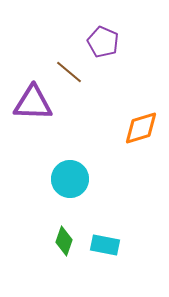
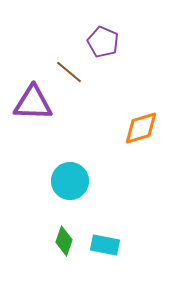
cyan circle: moved 2 px down
